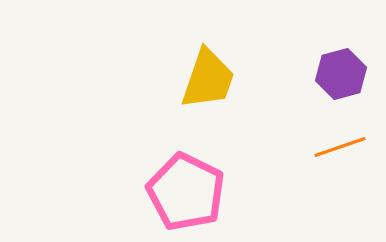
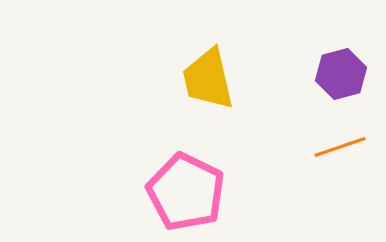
yellow trapezoid: rotated 148 degrees clockwise
